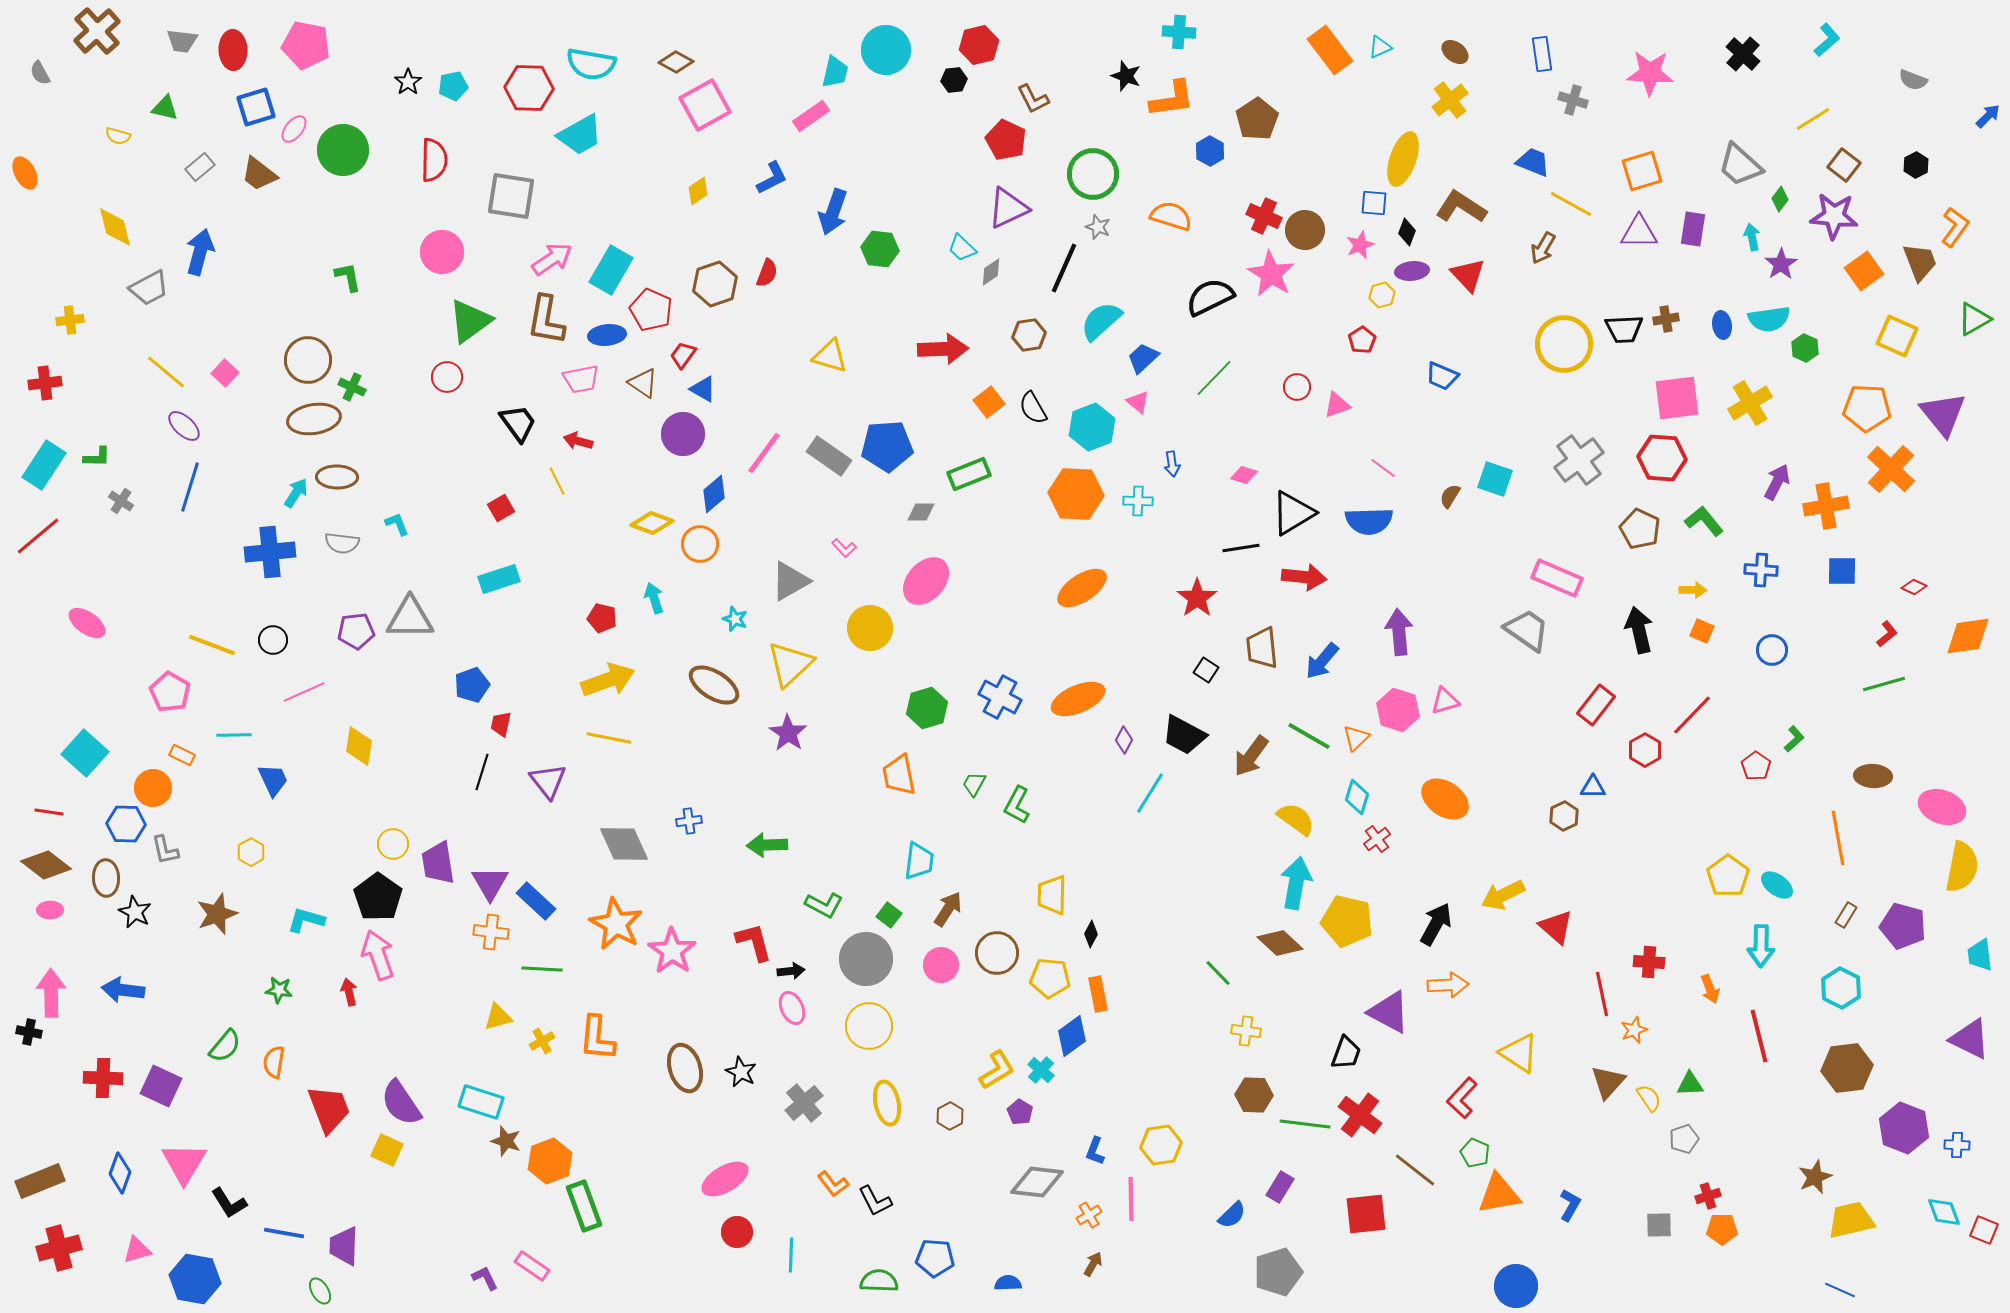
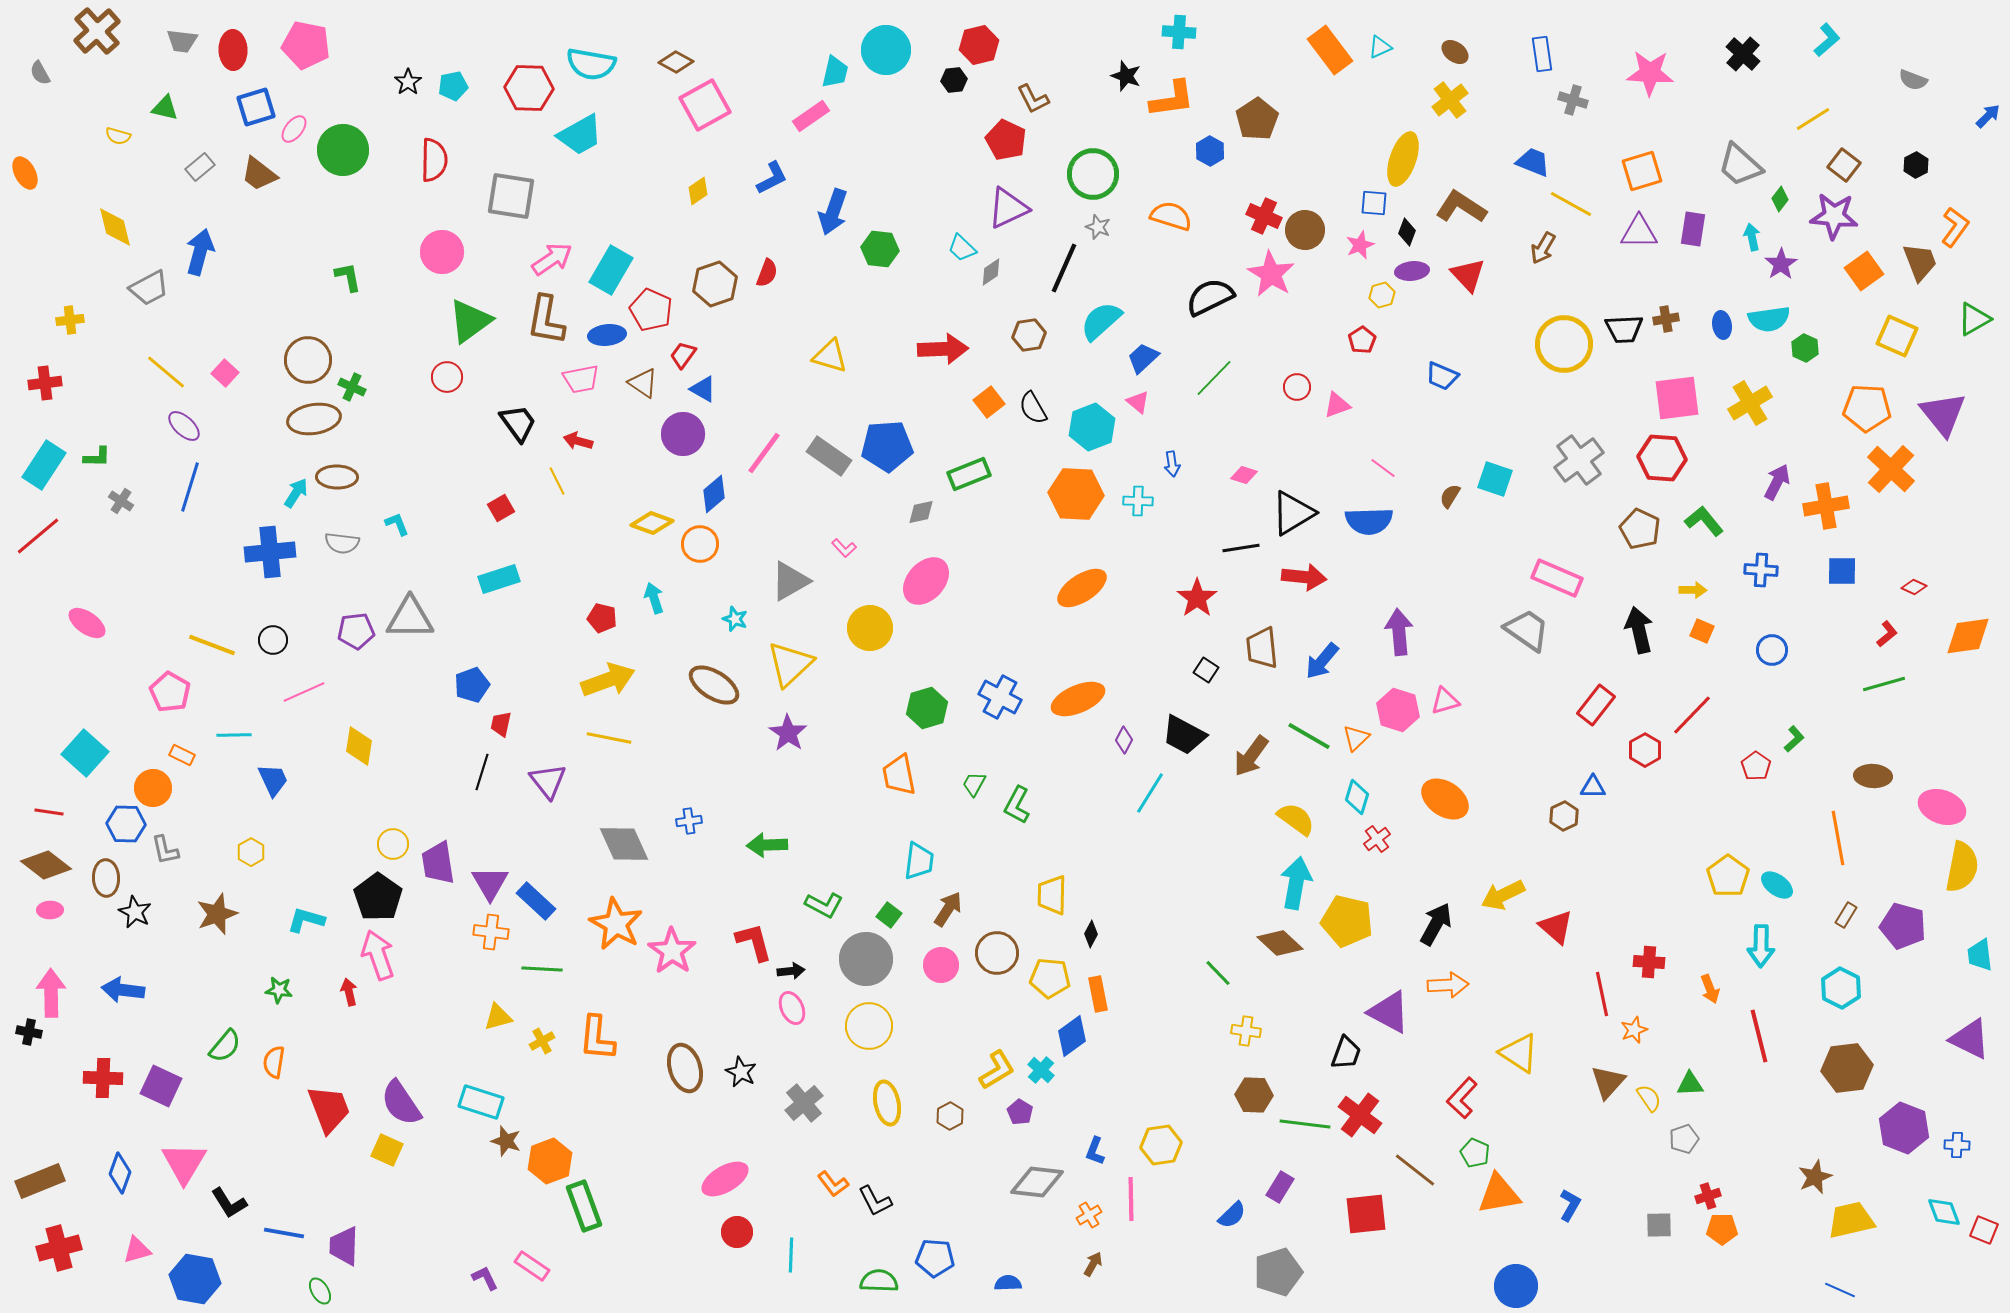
gray diamond at (921, 512): rotated 12 degrees counterclockwise
